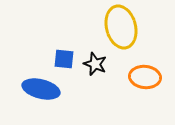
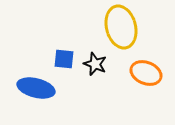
orange ellipse: moved 1 px right, 4 px up; rotated 16 degrees clockwise
blue ellipse: moved 5 px left, 1 px up
